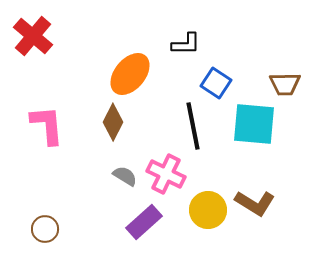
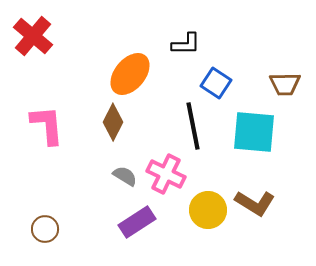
cyan square: moved 8 px down
purple rectangle: moved 7 px left; rotated 9 degrees clockwise
